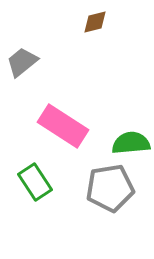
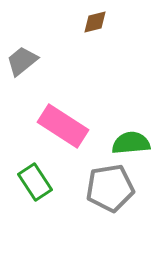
gray trapezoid: moved 1 px up
